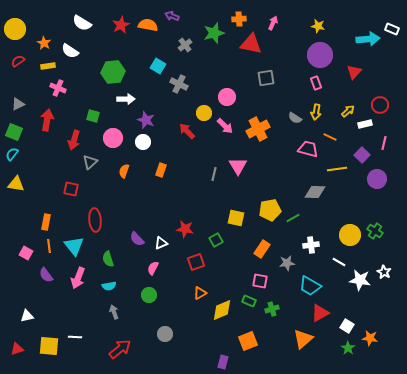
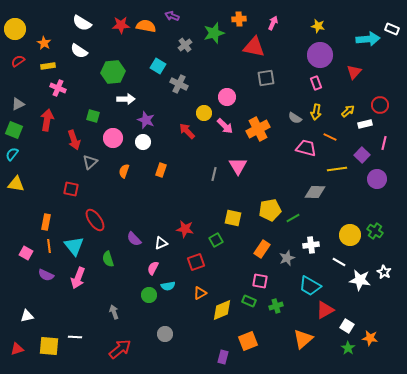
red star at (121, 25): rotated 24 degrees clockwise
orange semicircle at (148, 25): moved 2 px left, 1 px down
red triangle at (251, 44): moved 3 px right, 3 px down
white semicircle at (70, 51): moved 9 px right
green square at (14, 132): moved 2 px up
red arrow at (74, 140): rotated 36 degrees counterclockwise
pink trapezoid at (308, 149): moved 2 px left, 1 px up
yellow square at (236, 218): moved 3 px left
red ellipse at (95, 220): rotated 30 degrees counterclockwise
purple semicircle at (137, 239): moved 3 px left
gray star at (287, 263): moved 5 px up; rotated 14 degrees counterclockwise
purple semicircle at (46, 275): rotated 28 degrees counterclockwise
cyan semicircle at (109, 286): moved 59 px right
green cross at (272, 309): moved 4 px right, 3 px up
red triangle at (320, 313): moved 5 px right, 3 px up
purple rectangle at (223, 362): moved 5 px up
